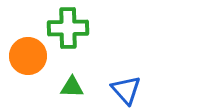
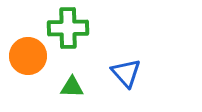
blue triangle: moved 17 px up
